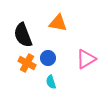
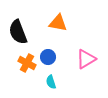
black semicircle: moved 5 px left, 3 px up
blue circle: moved 1 px up
